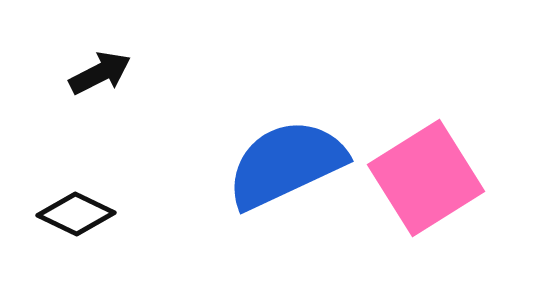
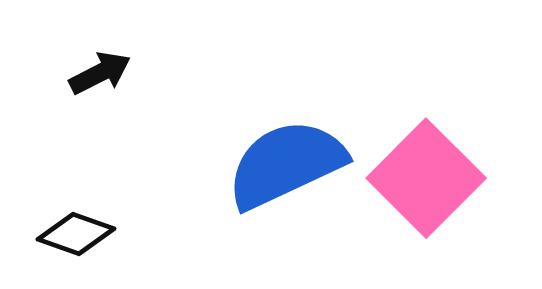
pink square: rotated 13 degrees counterclockwise
black diamond: moved 20 px down; rotated 6 degrees counterclockwise
